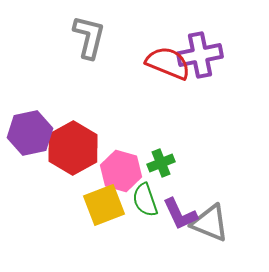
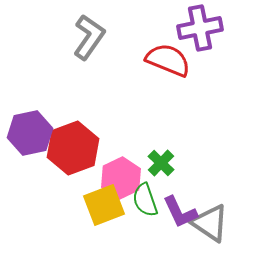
gray L-shape: rotated 21 degrees clockwise
purple cross: moved 27 px up
red semicircle: moved 3 px up
red hexagon: rotated 9 degrees clockwise
green cross: rotated 24 degrees counterclockwise
pink hexagon: moved 7 px down; rotated 18 degrees clockwise
purple L-shape: moved 2 px up
gray triangle: rotated 12 degrees clockwise
